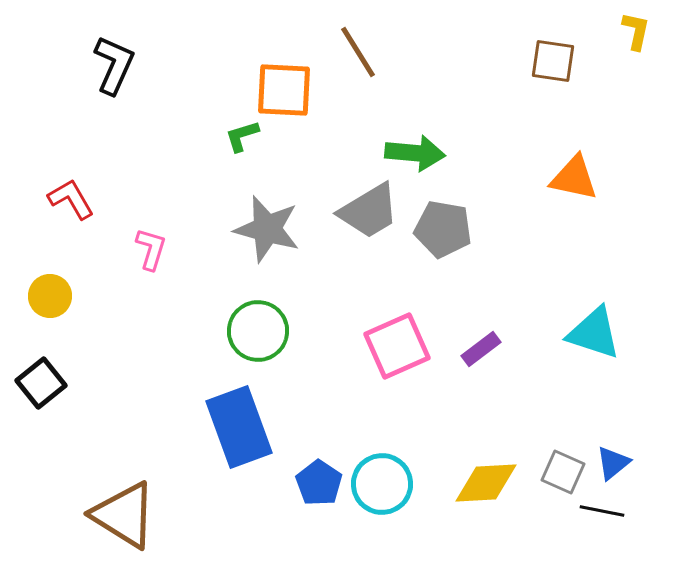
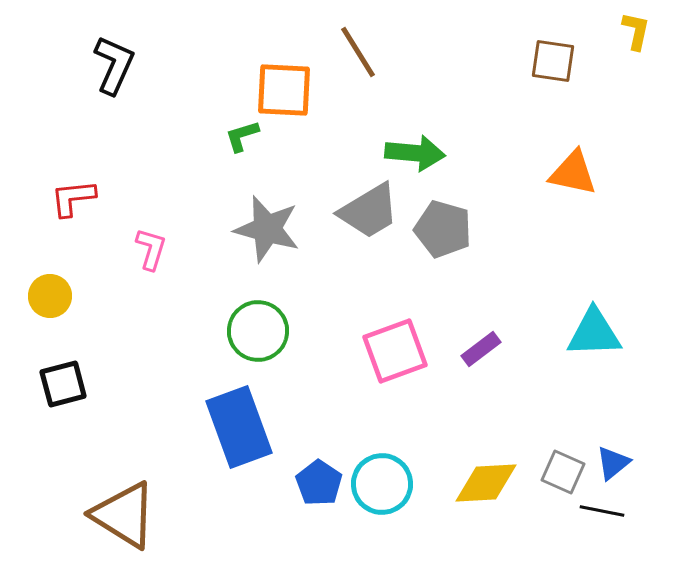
orange triangle: moved 1 px left, 5 px up
red L-shape: moved 2 px right, 1 px up; rotated 66 degrees counterclockwise
gray pentagon: rotated 6 degrees clockwise
cyan triangle: rotated 20 degrees counterclockwise
pink square: moved 2 px left, 5 px down; rotated 4 degrees clockwise
black square: moved 22 px right, 1 px down; rotated 24 degrees clockwise
